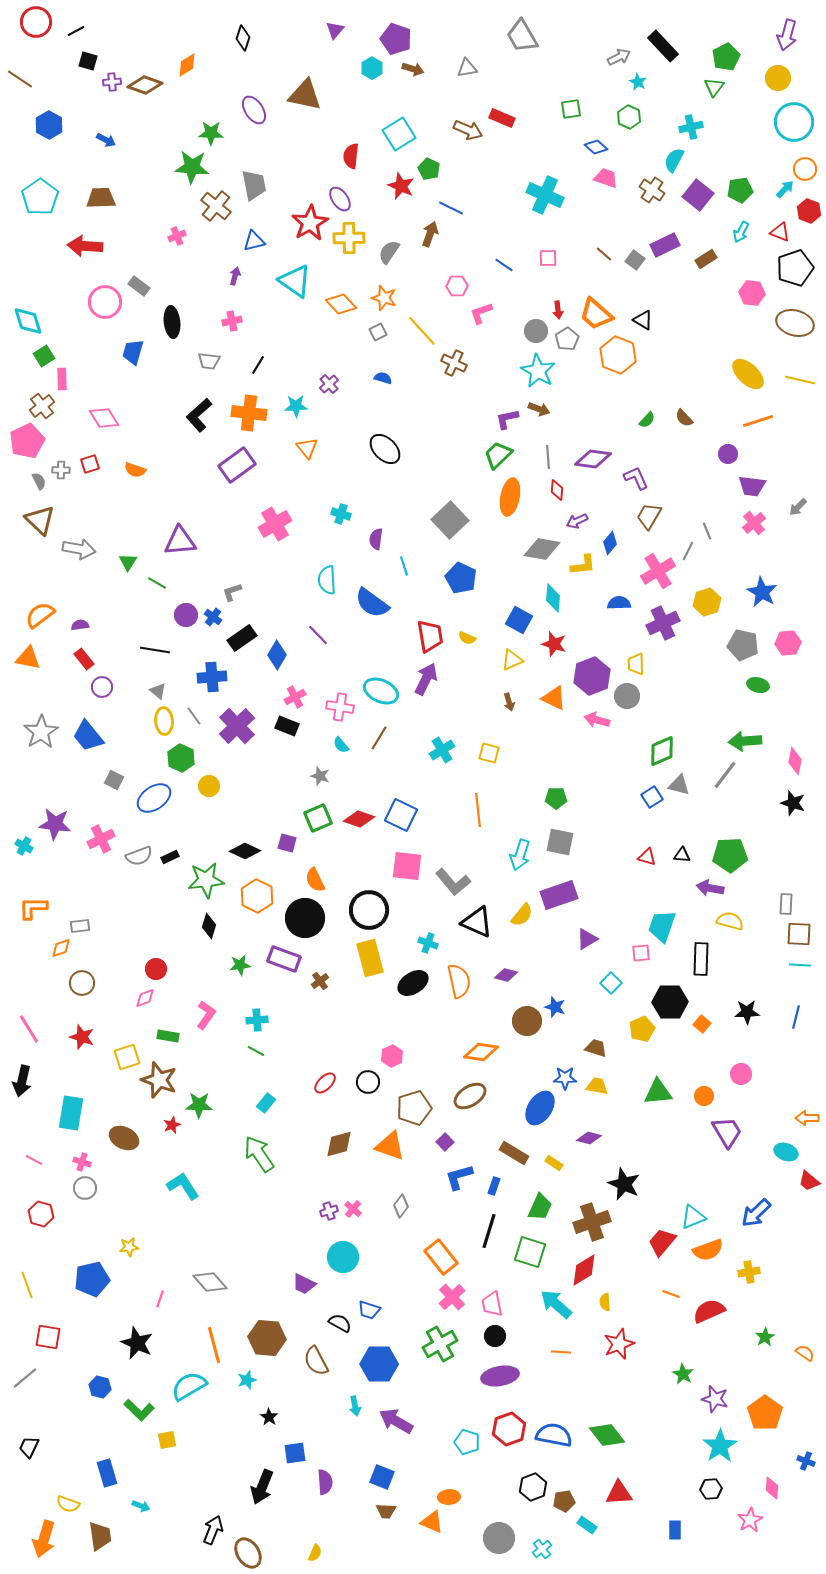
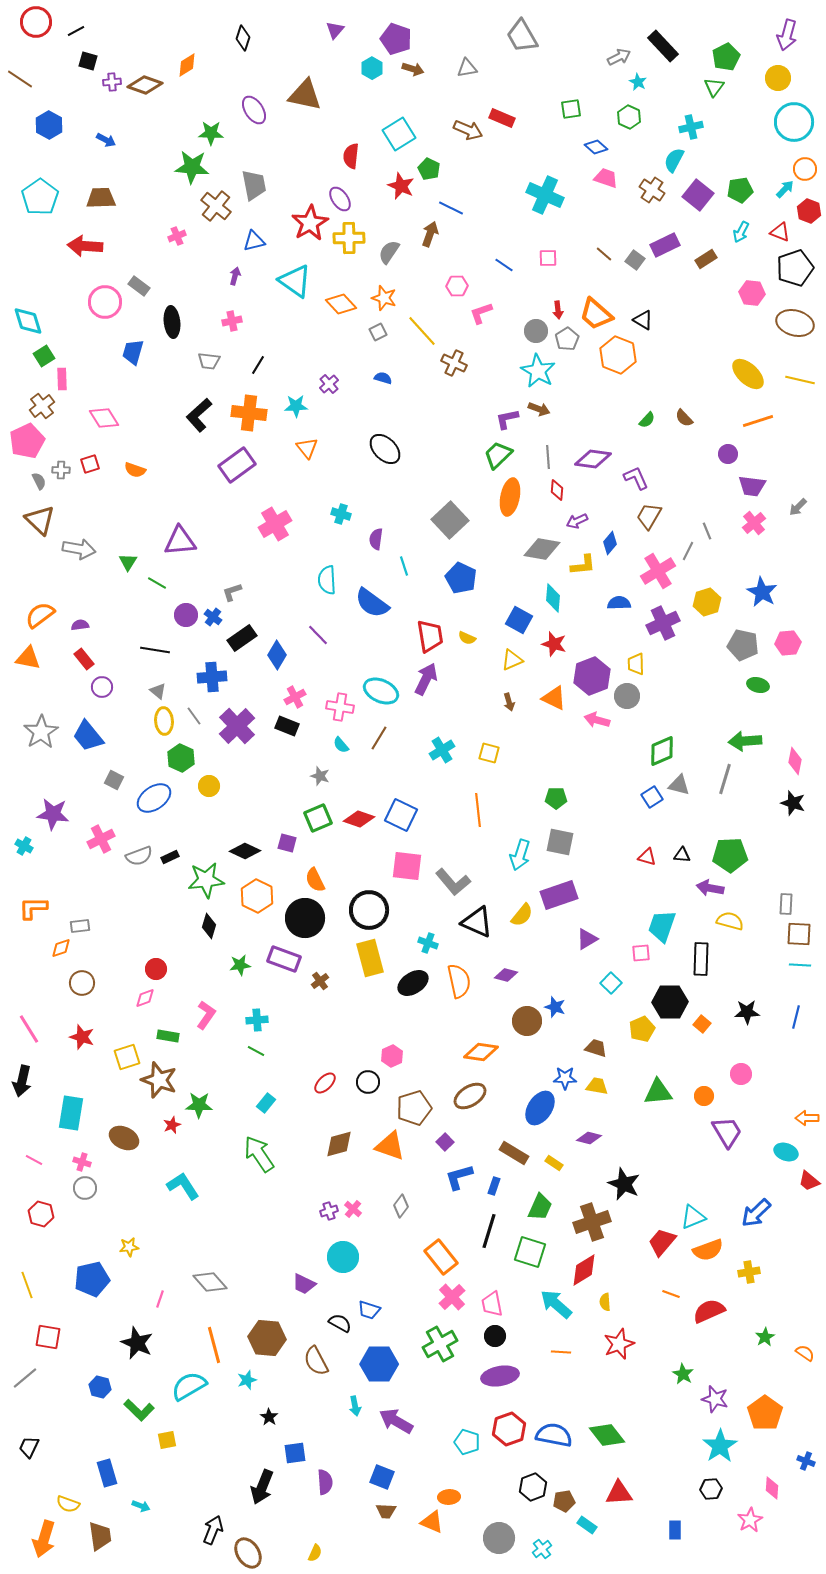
gray line at (725, 775): moved 4 px down; rotated 20 degrees counterclockwise
purple star at (55, 824): moved 2 px left, 10 px up
